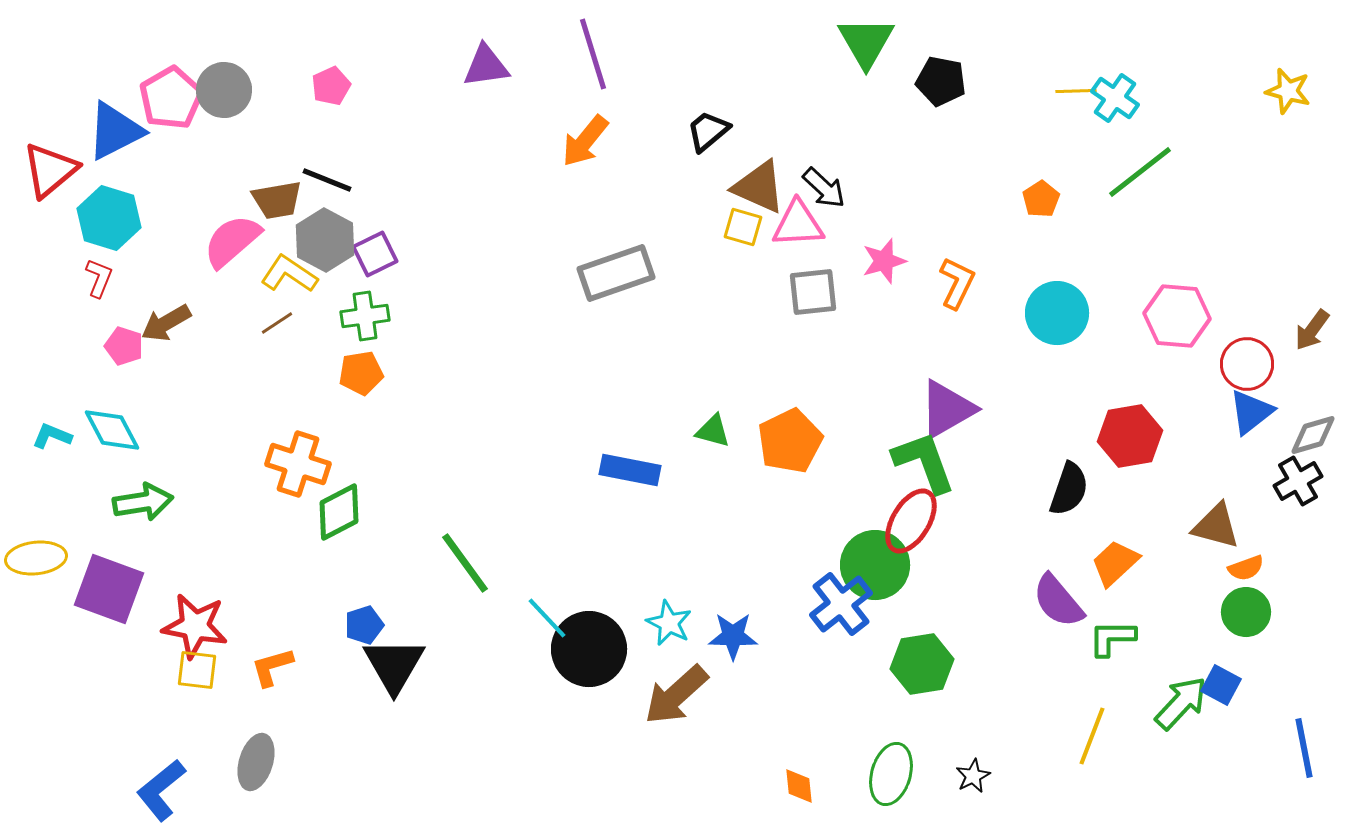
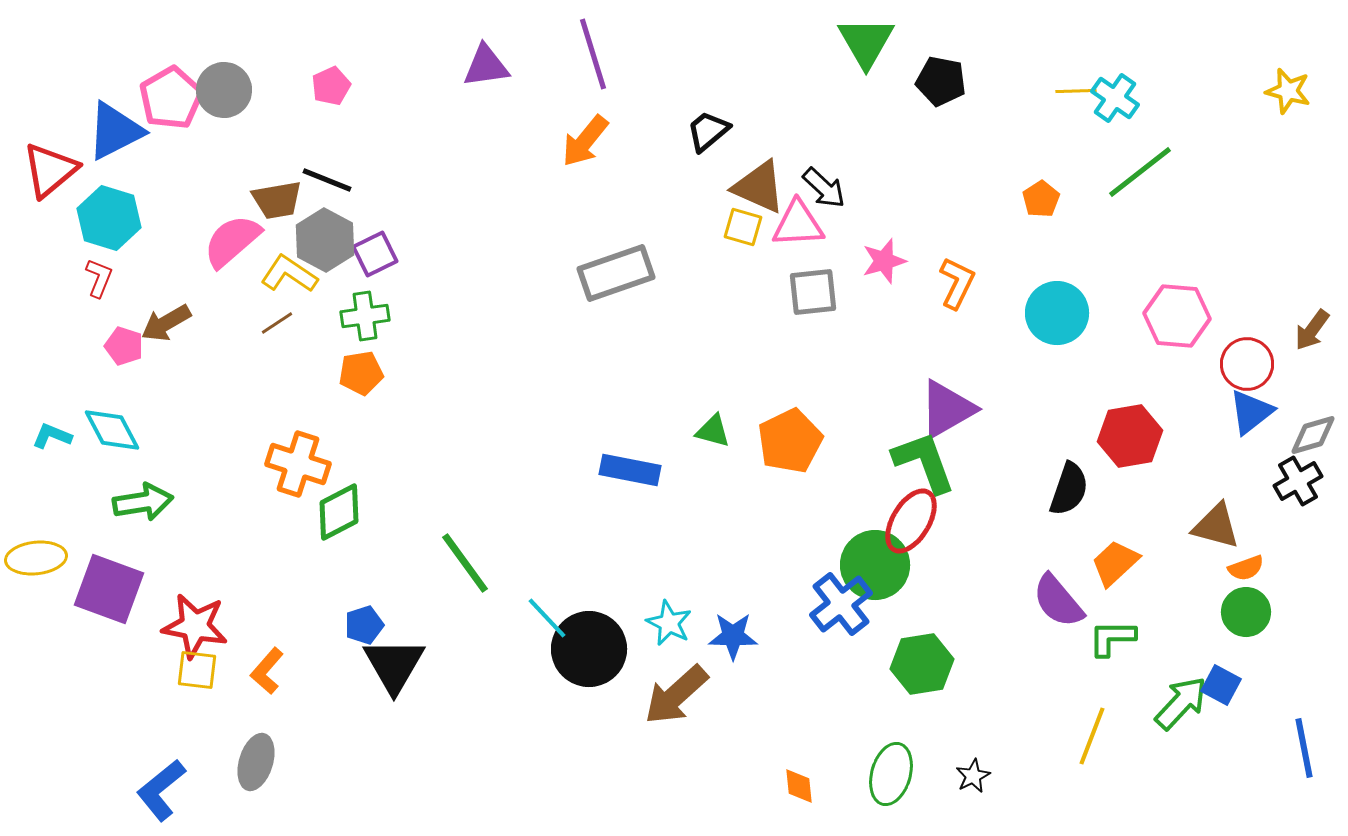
orange L-shape at (272, 667): moved 5 px left, 4 px down; rotated 33 degrees counterclockwise
